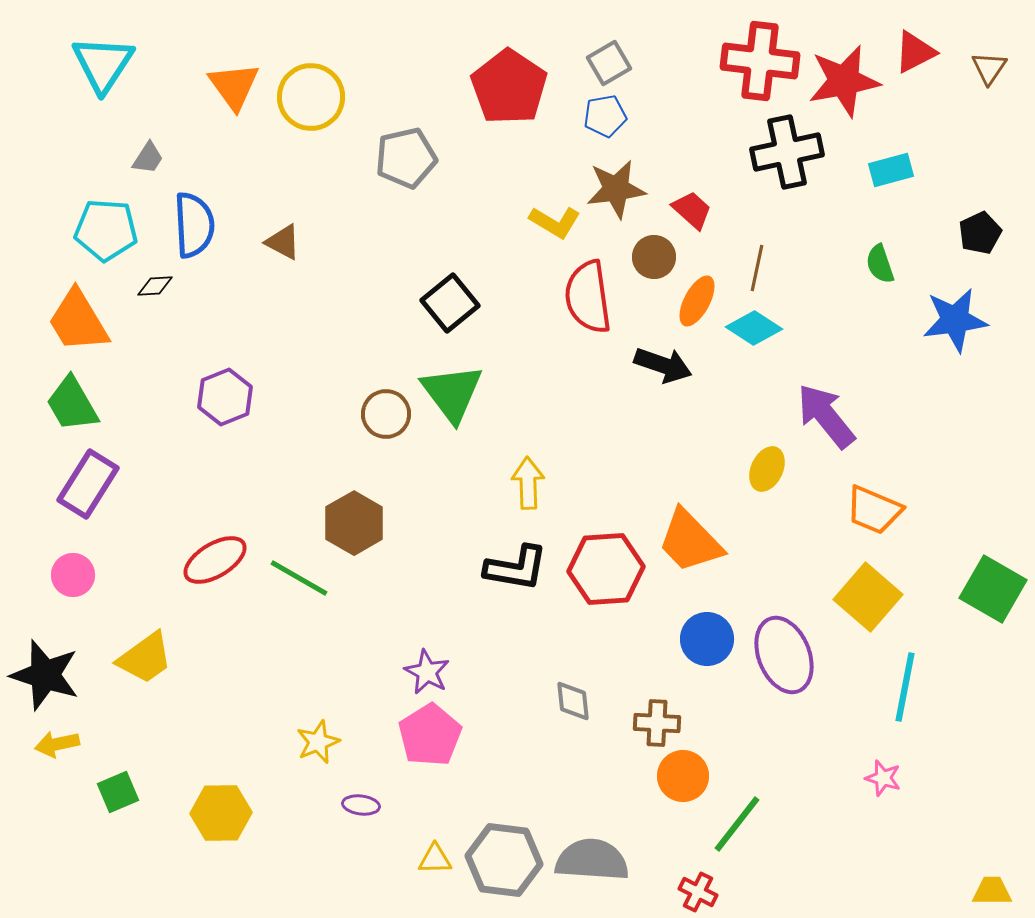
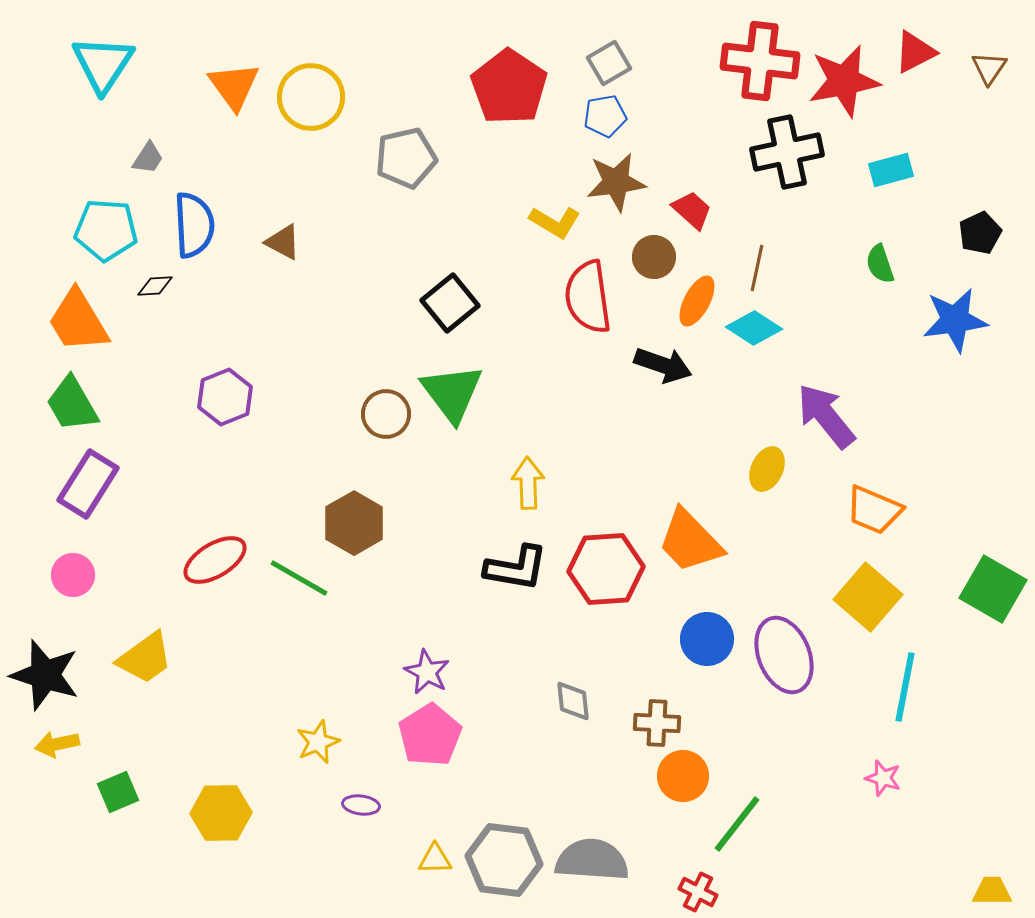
brown star at (616, 189): moved 7 px up
